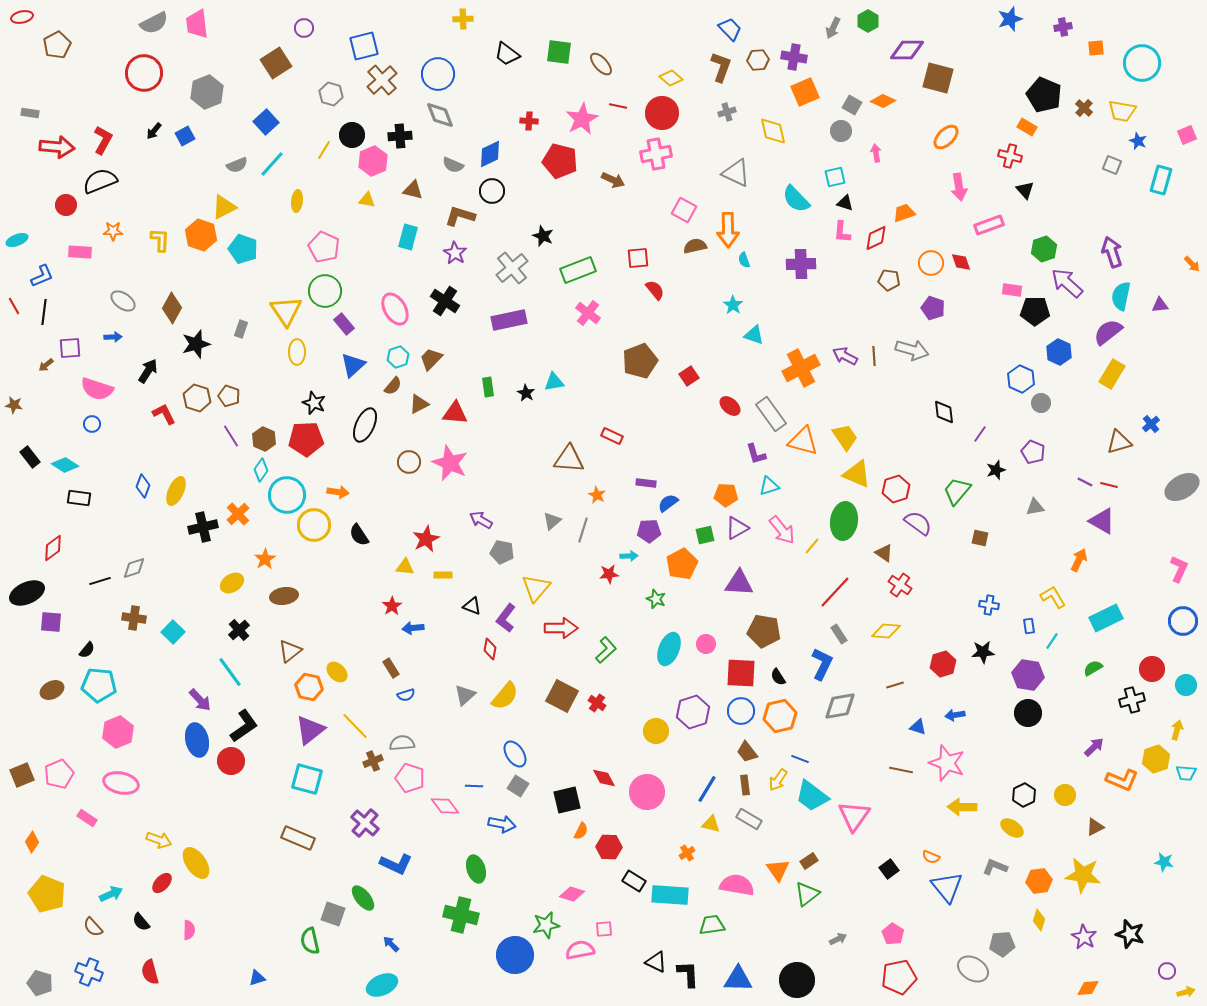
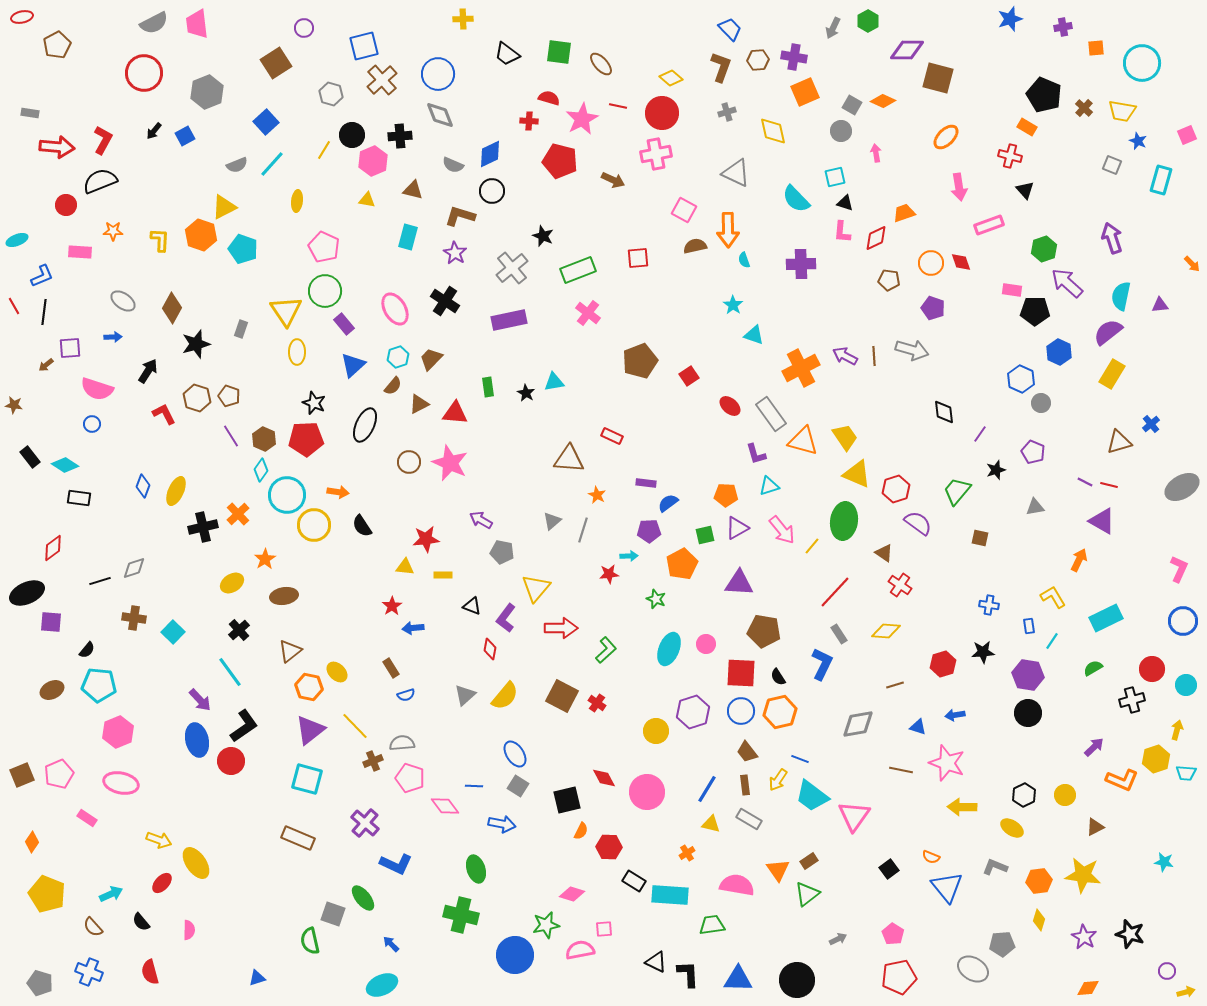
purple arrow at (1112, 252): moved 14 px up
red semicircle at (655, 290): moved 106 px left, 192 px up; rotated 35 degrees counterclockwise
black semicircle at (359, 535): moved 3 px right, 9 px up
red star at (426, 539): rotated 20 degrees clockwise
gray diamond at (840, 706): moved 18 px right, 18 px down
orange hexagon at (780, 716): moved 4 px up
